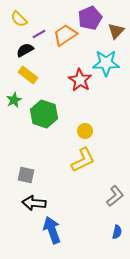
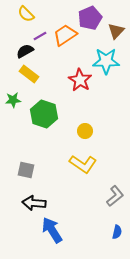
yellow semicircle: moved 7 px right, 5 px up
purple line: moved 1 px right, 2 px down
black semicircle: moved 1 px down
cyan star: moved 2 px up
yellow rectangle: moved 1 px right, 1 px up
green star: moved 1 px left; rotated 21 degrees clockwise
yellow L-shape: moved 4 px down; rotated 60 degrees clockwise
gray square: moved 5 px up
blue arrow: rotated 12 degrees counterclockwise
